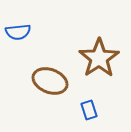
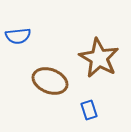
blue semicircle: moved 4 px down
brown star: rotated 9 degrees counterclockwise
